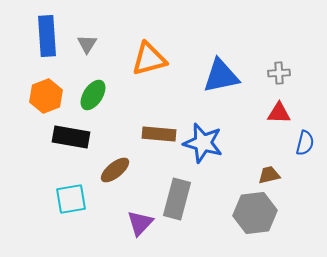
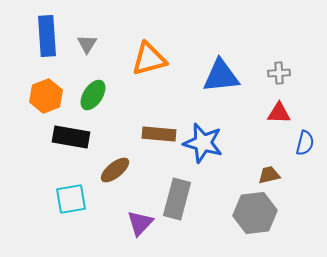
blue triangle: rotated 6 degrees clockwise
